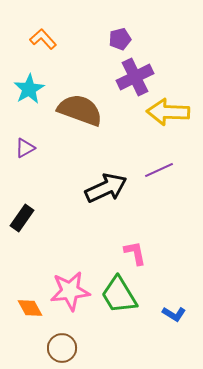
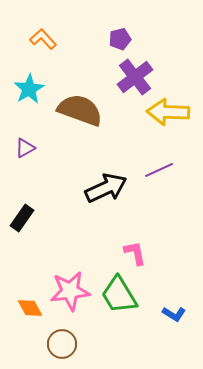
purple cross: rotated 12 degrees counterclockwise
brown circle: moved 4 px up
